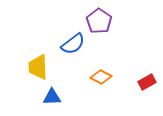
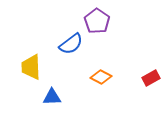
purple pentagon: moved 2 px left
blue semicircle: moved 2 px left
yellow trapezoid: moved 7 px left
red rectangle: moved 4 px right, 4 px up
